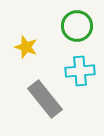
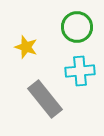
green circle: moved 1 px down
